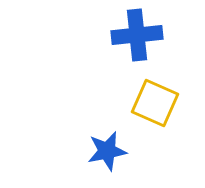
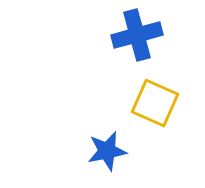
blue cross: rotated 9 degrees counterclockwise
